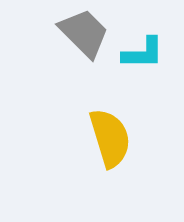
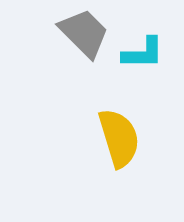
yellow semicircle: moved 9 px right
